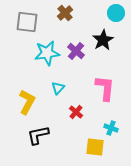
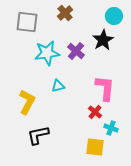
cyan circle: moved 2 px left, 3 px down
cyan triangle: moved 2 px up; rotated 32 degrees clockwise
red cross: moved 19 px right
